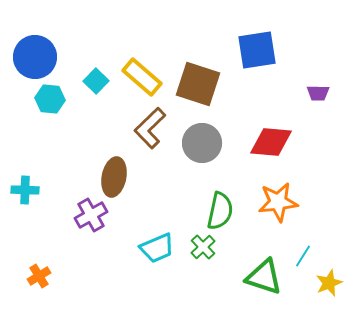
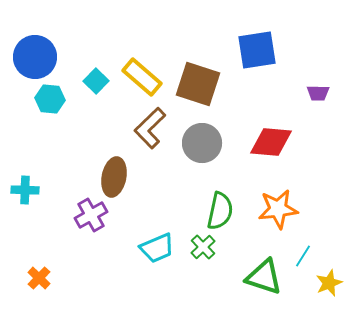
orange star: moved 7 px down
orange cross: moved 2 px down; rotated 15 degrees counterclockwise
